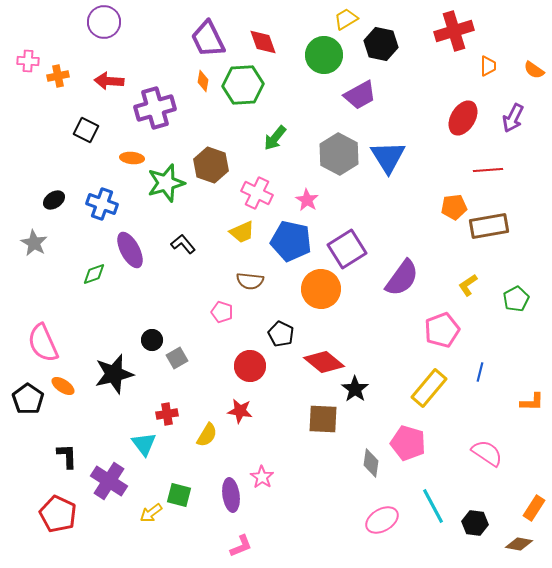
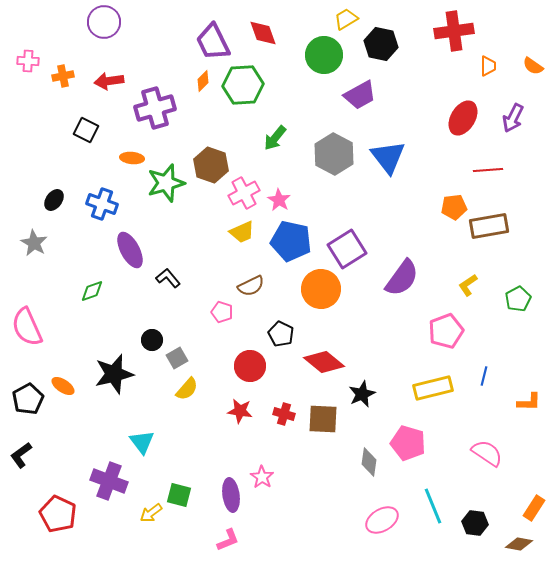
red cross at (454, 31): rotated 9 degrees clockwise
purple trapezoid at (208, 39): moved 5 px right, 3 px down
red diamond at (263, 42): moved 9 px up
orange semicircle at (534, 70): moved 1 px left, 4 px up
orange cross at (58, 76): moved 5 px right
red arrow at (109, 81): rotated 12 degrees counterclockwise
orange diamond at (203, 81): rotated 35 degrees clockwise
gray hexagon at (339, 154): moved 5 px left
blue triangle at (388, 157): rotated 6 degrees counterclockwise
pink cross at (257, 193): moved 13 px left; rotated 36 degrees clockwise
black ellipse at (54, 200): rotated 20 degrees counterclockwise
pink star at (307, 200): moved 28 px left
black L-shape at (183, 244): moved 15 px left, 34 px down
green diamond at (94, 274): moved 2 px left, 17 px down
brown semicircle at (250, 281): moved 1 px right, 5 px down; rotated 32 degrees counterclockwise
green pentagon at (516, 299): moved 2 px right
pink pentagon at (442, 330): moved 4 px right, 1 px down
pink semicircle at (43, 343): moved 16 px left, 16 px up
blue line at (480, 372): moved 4 px right, 4 px down
yellow rectangle at (429, 388): moved 4 px right; rotated 36 degrees clockwise
black star at (355, 389): moved 7 px right, 5 px down; rotated 12 degrees clockwise
black pentagon at (28, 399): rotated 8 degrees clockwise
orange L-shape at (532, 402): moved 3 px left
red cross at (167, 414): moved 117 px right; rotated 25 degrees clockwise
yellow semicircle at (207, 435): moved 20 px left, 46 px up; rotated 10 degrees clockwise
cyan triangle at (144, 444): moved 2 px left, 2 px up
black L-shape at (67, 456): moved 46 px left, 1 px up; rotated 124 degrees counterclockwise
gray diamond at (371, 463): moved 2 px left, 1 px up
purple cross at (109, 481): rotated 12 degrees counterclockwise
cyan line at (433, 506): rotated 6 degrees clockwise
pink L-shape at (241, 546): moved 13 px left, 6 px up
